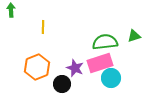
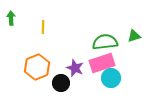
green arrow: moved 8 px down
pink rectangle: moved 2 px right
black circle: moved 1 px left, 1 px up
